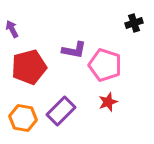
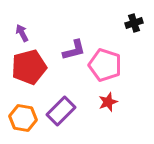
purple arrow: moved 10 px right, 4 px down
purple L-shape: rotated 25 degrees counterclockwise
